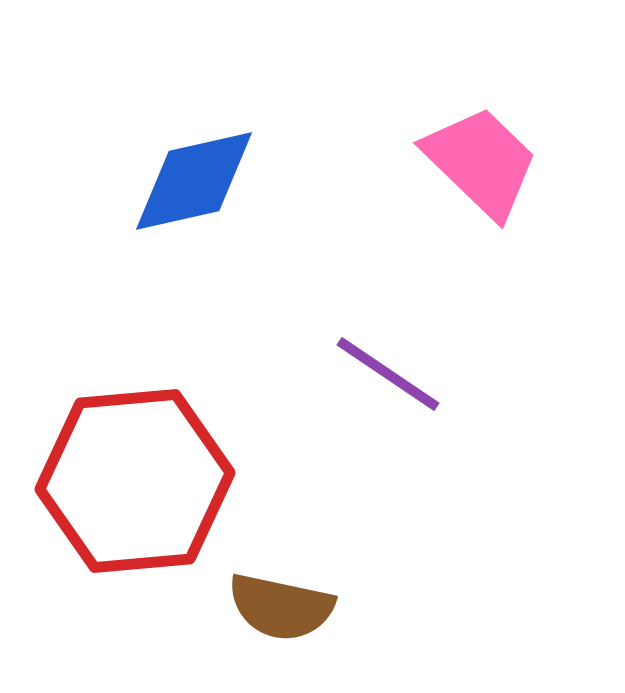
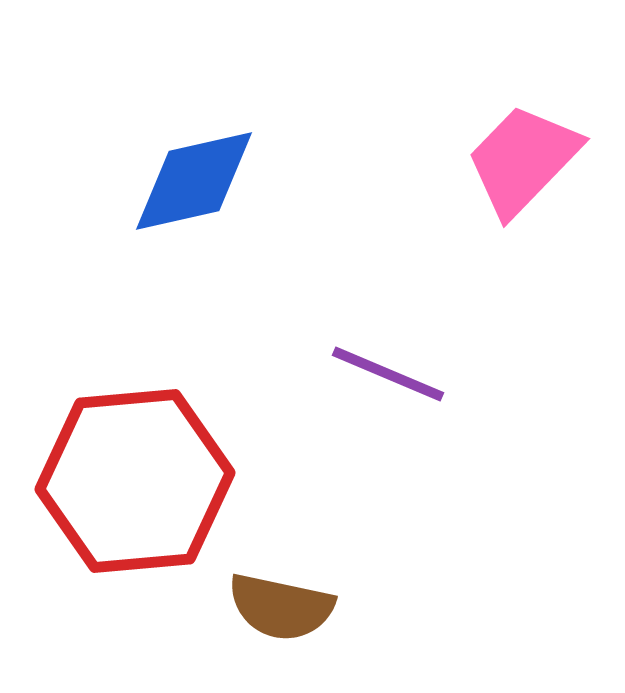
pink trapezoid: moved 42 px right, 2 px up; rotated 90 degrees counterclockwise
purple line: rotated 11 degrees counterclockwise
